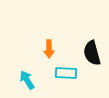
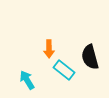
black semicircle: moved 2 px left, 4 px down
cyan rectangle: moved 2 px left, 3 px up; rotated 35 degrees clockwise
